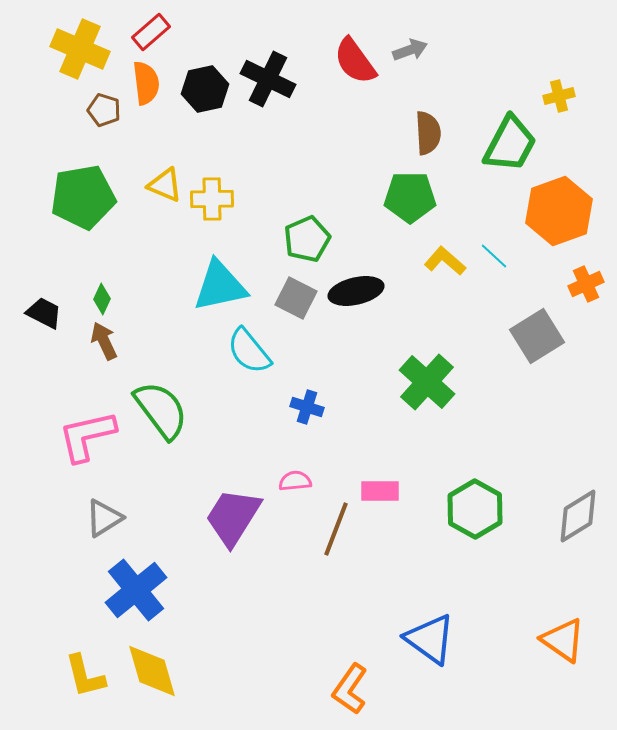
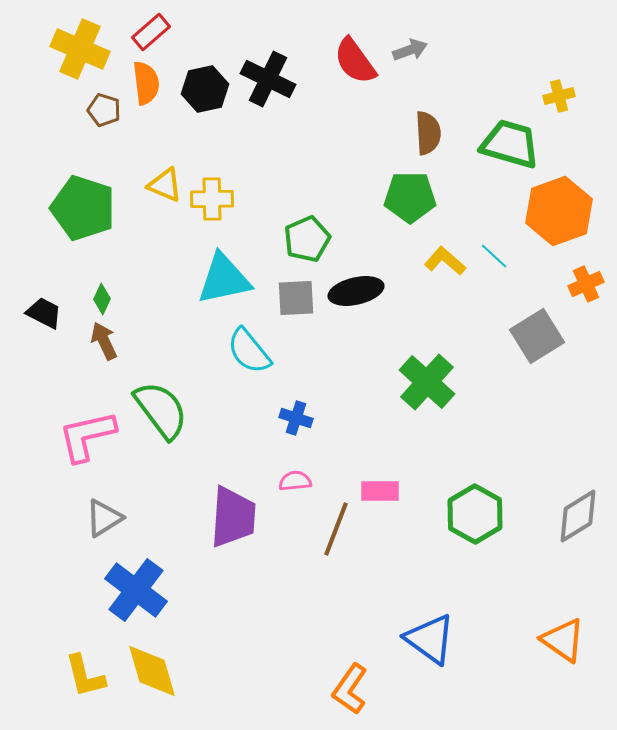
green trapezoid at (510, 144): rotated 102 degrees counterclockwise
green pentagon at (83, 197): moved 11 px down; rotated 28 degrees clockwise
cyan triangle at (220, 286): moved 4 px right, 7 px up
gray square at (296, 298): rotated 30 degrees counterclockwise
blue cross at (307, 407): moved 11 px left, 11 px down
green hexagon at (475, 509): moved 5 px down
purple trapezoid at (233, 517): rotated 152 degrees clockwise
blue cross at (136, 590): rotated 14 degrees counterclockwise
